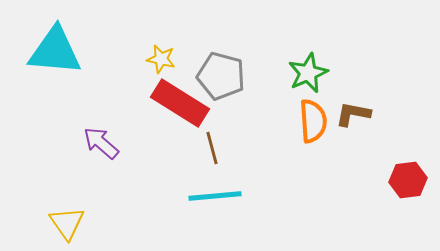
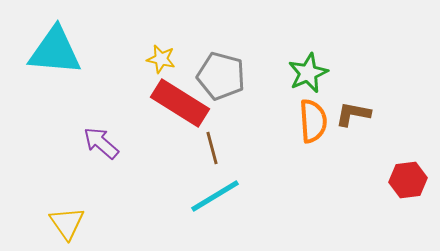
cyan line: rotated 26 degrees counterclockwise
